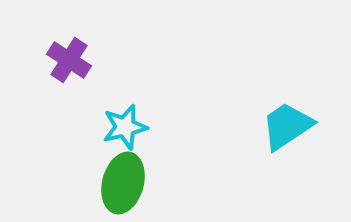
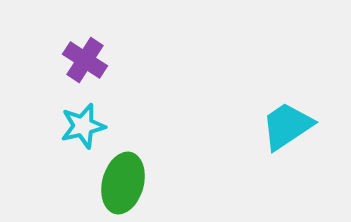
purple cross: moved 16 px right
cyan star: moved 42 px left, 1 px up
